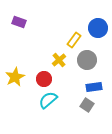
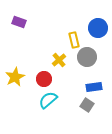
yellow rectangle: rotated 49 degrees counterclockwise
gray circle: moved 3 px up
